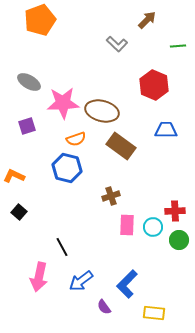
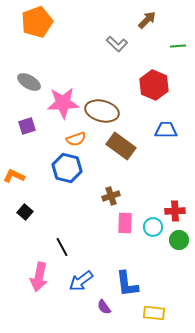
orange pentagon: moved 3 px left, 2 px down
black square: moved 6 px right
pink rectangle: moved 2 px left, 2 px up
blue L-shape: rotated 52 degrees counterclockwise
